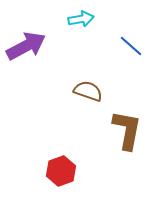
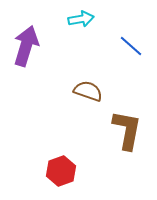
purple arrow: rotated 45 degrees counterclockwise
